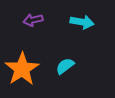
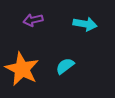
cyan arrow: moved 3 px right, 2 px down
orange star: rotated 12 degrees counterclockwise
